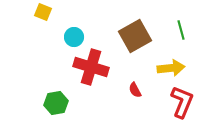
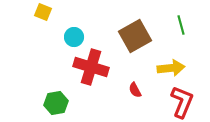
green line: moved 5 px up
